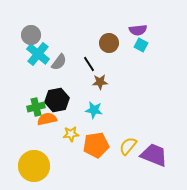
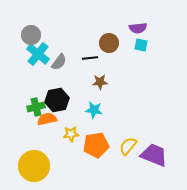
purple semicircle: moved 2 px up
cyan square: rotated 16 degrees counterclockwise
black line: moved 1 px right, 6 px up; rotated 63 degrees counterclockwise
